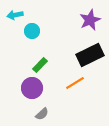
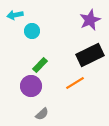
purple circle: moved 1 px left, 2 px up
